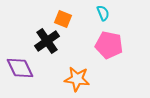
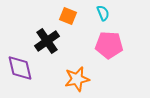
orange square: moved 5 px right, 3 px up
pink pentagon: rotated 8 degrees counterclockwise
purple diamond: rotated 12 degrees clockwise
orange star: rotated 20 degrees counterclockwise
